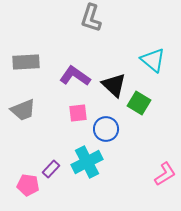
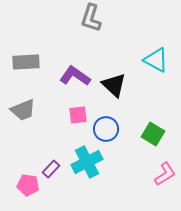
cyan triangle: moved 3 px right; rotated 12 degrees counterclockwise
green square: moved 14 px right, 31 px down
pink square: moved 2 px down
